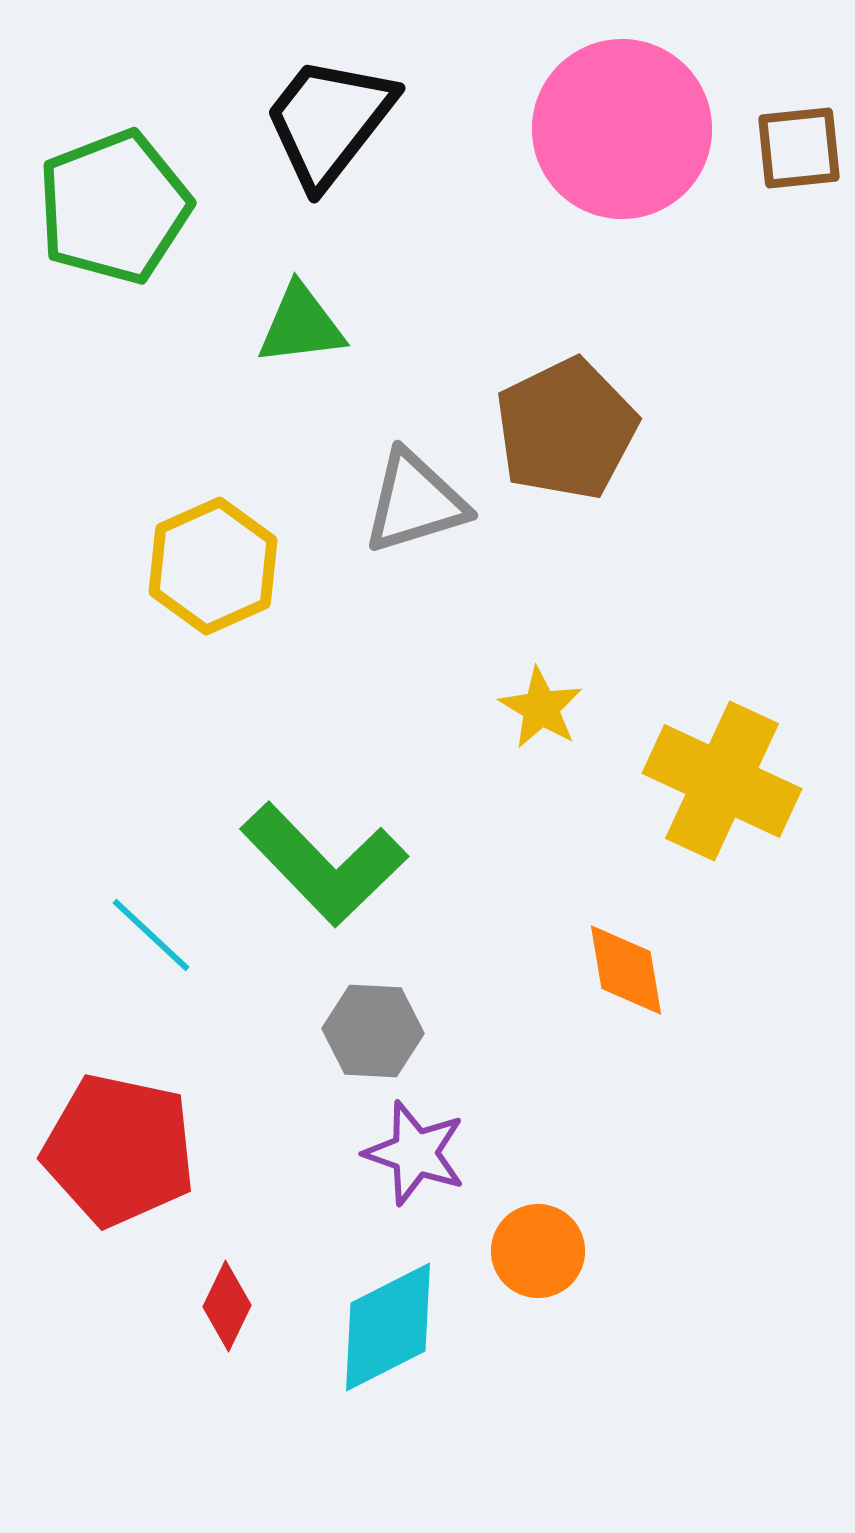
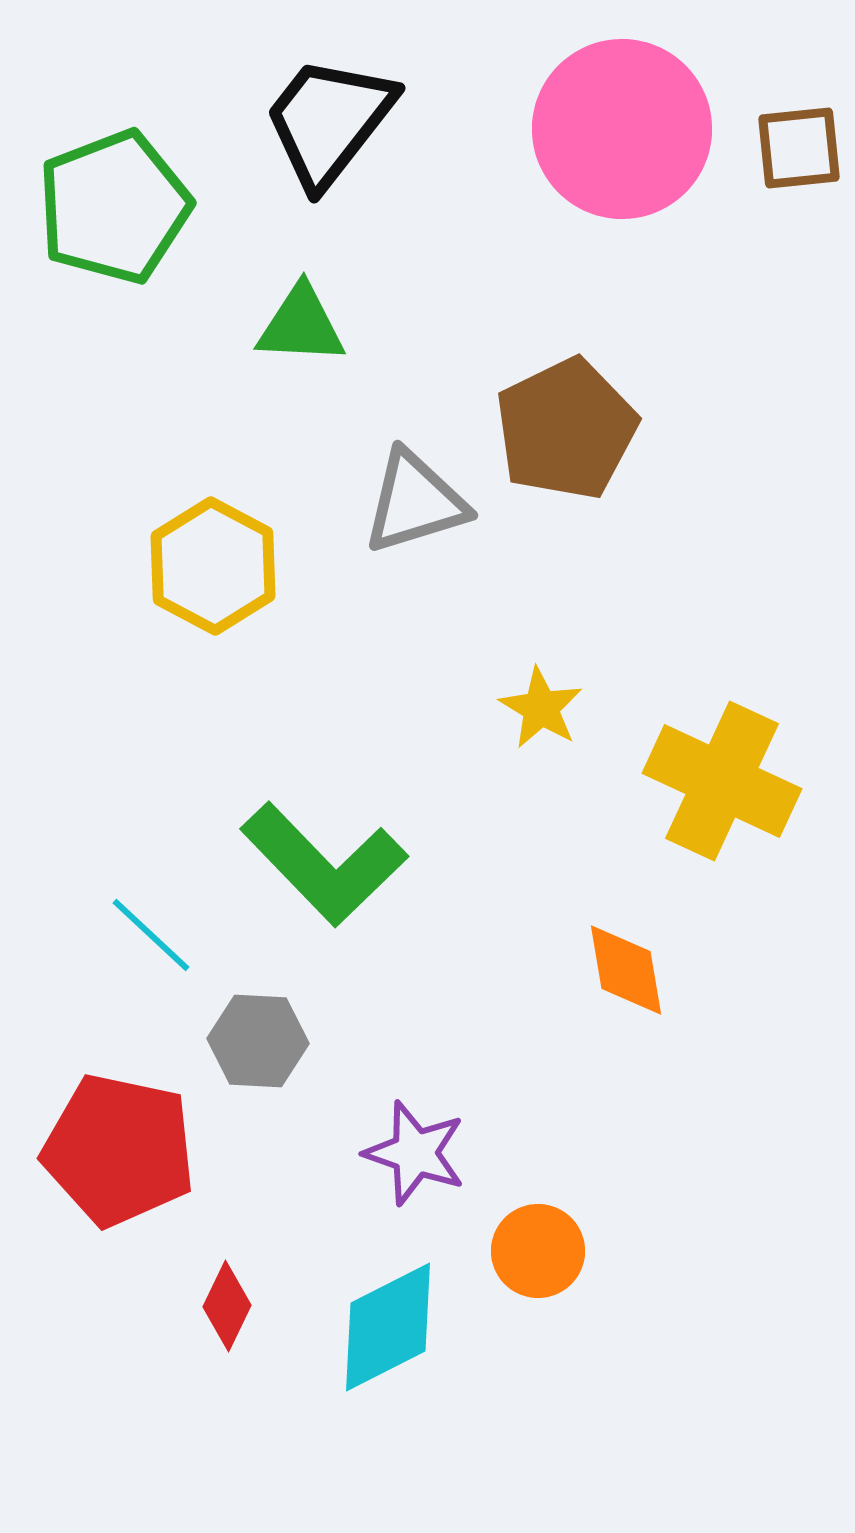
green triangle: rotated 10 degrees clockwise
yellow hexagon: rotated 8 degrees counterclockwise
gray hexagon: moved 115 px left, 10 px down
